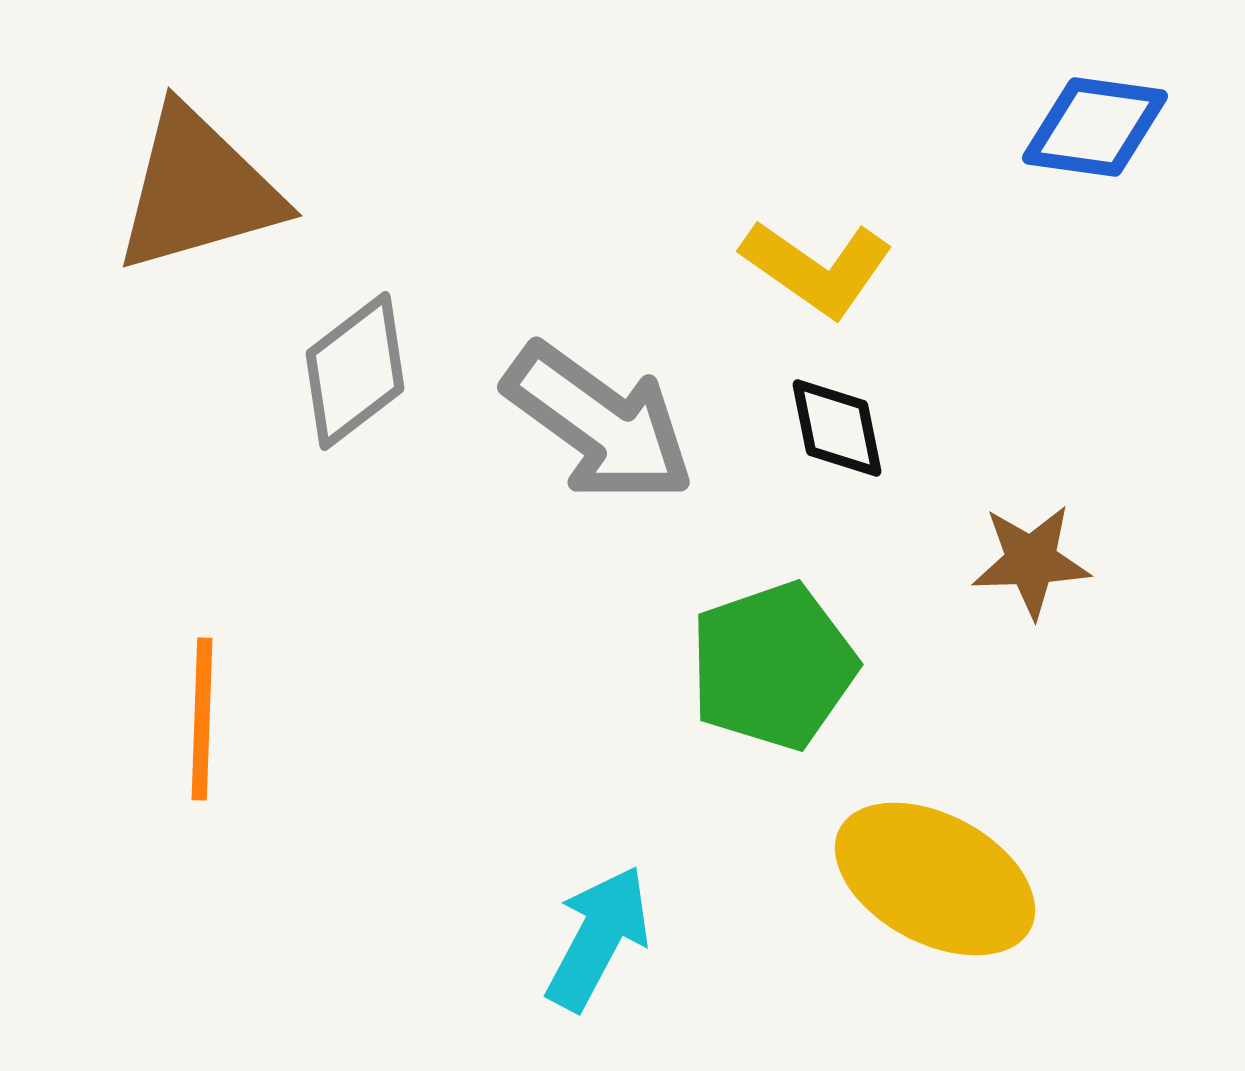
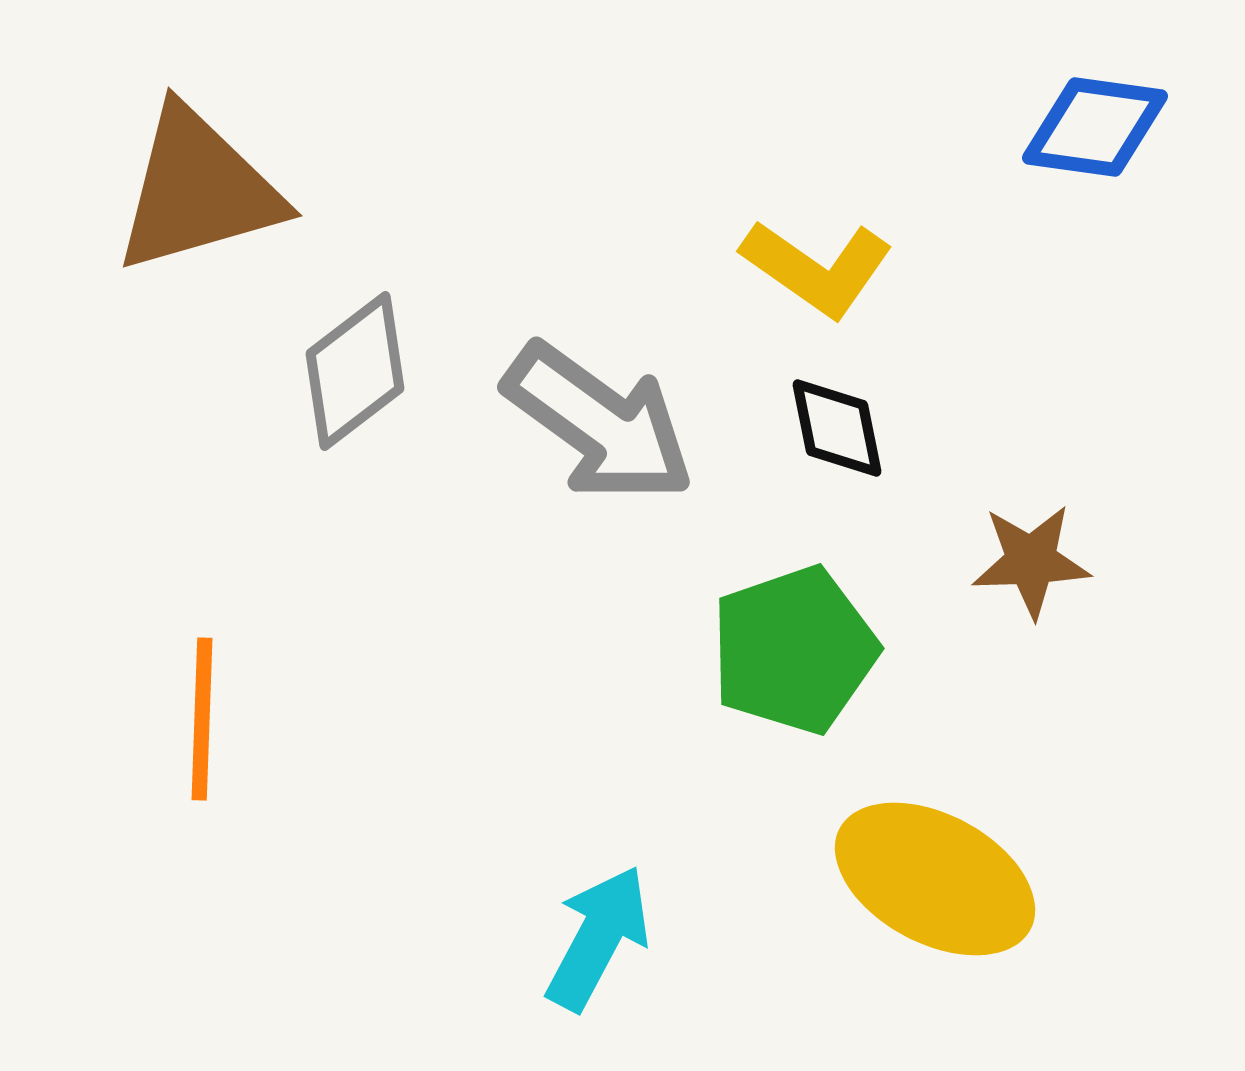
green pentagon: moved 21 px right, 16 px up
